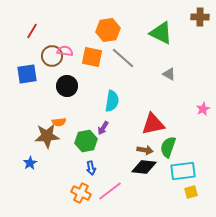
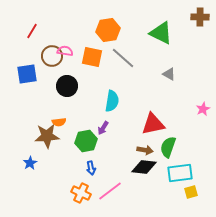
cyan rectangle: moved 3 px left, 2 px down
